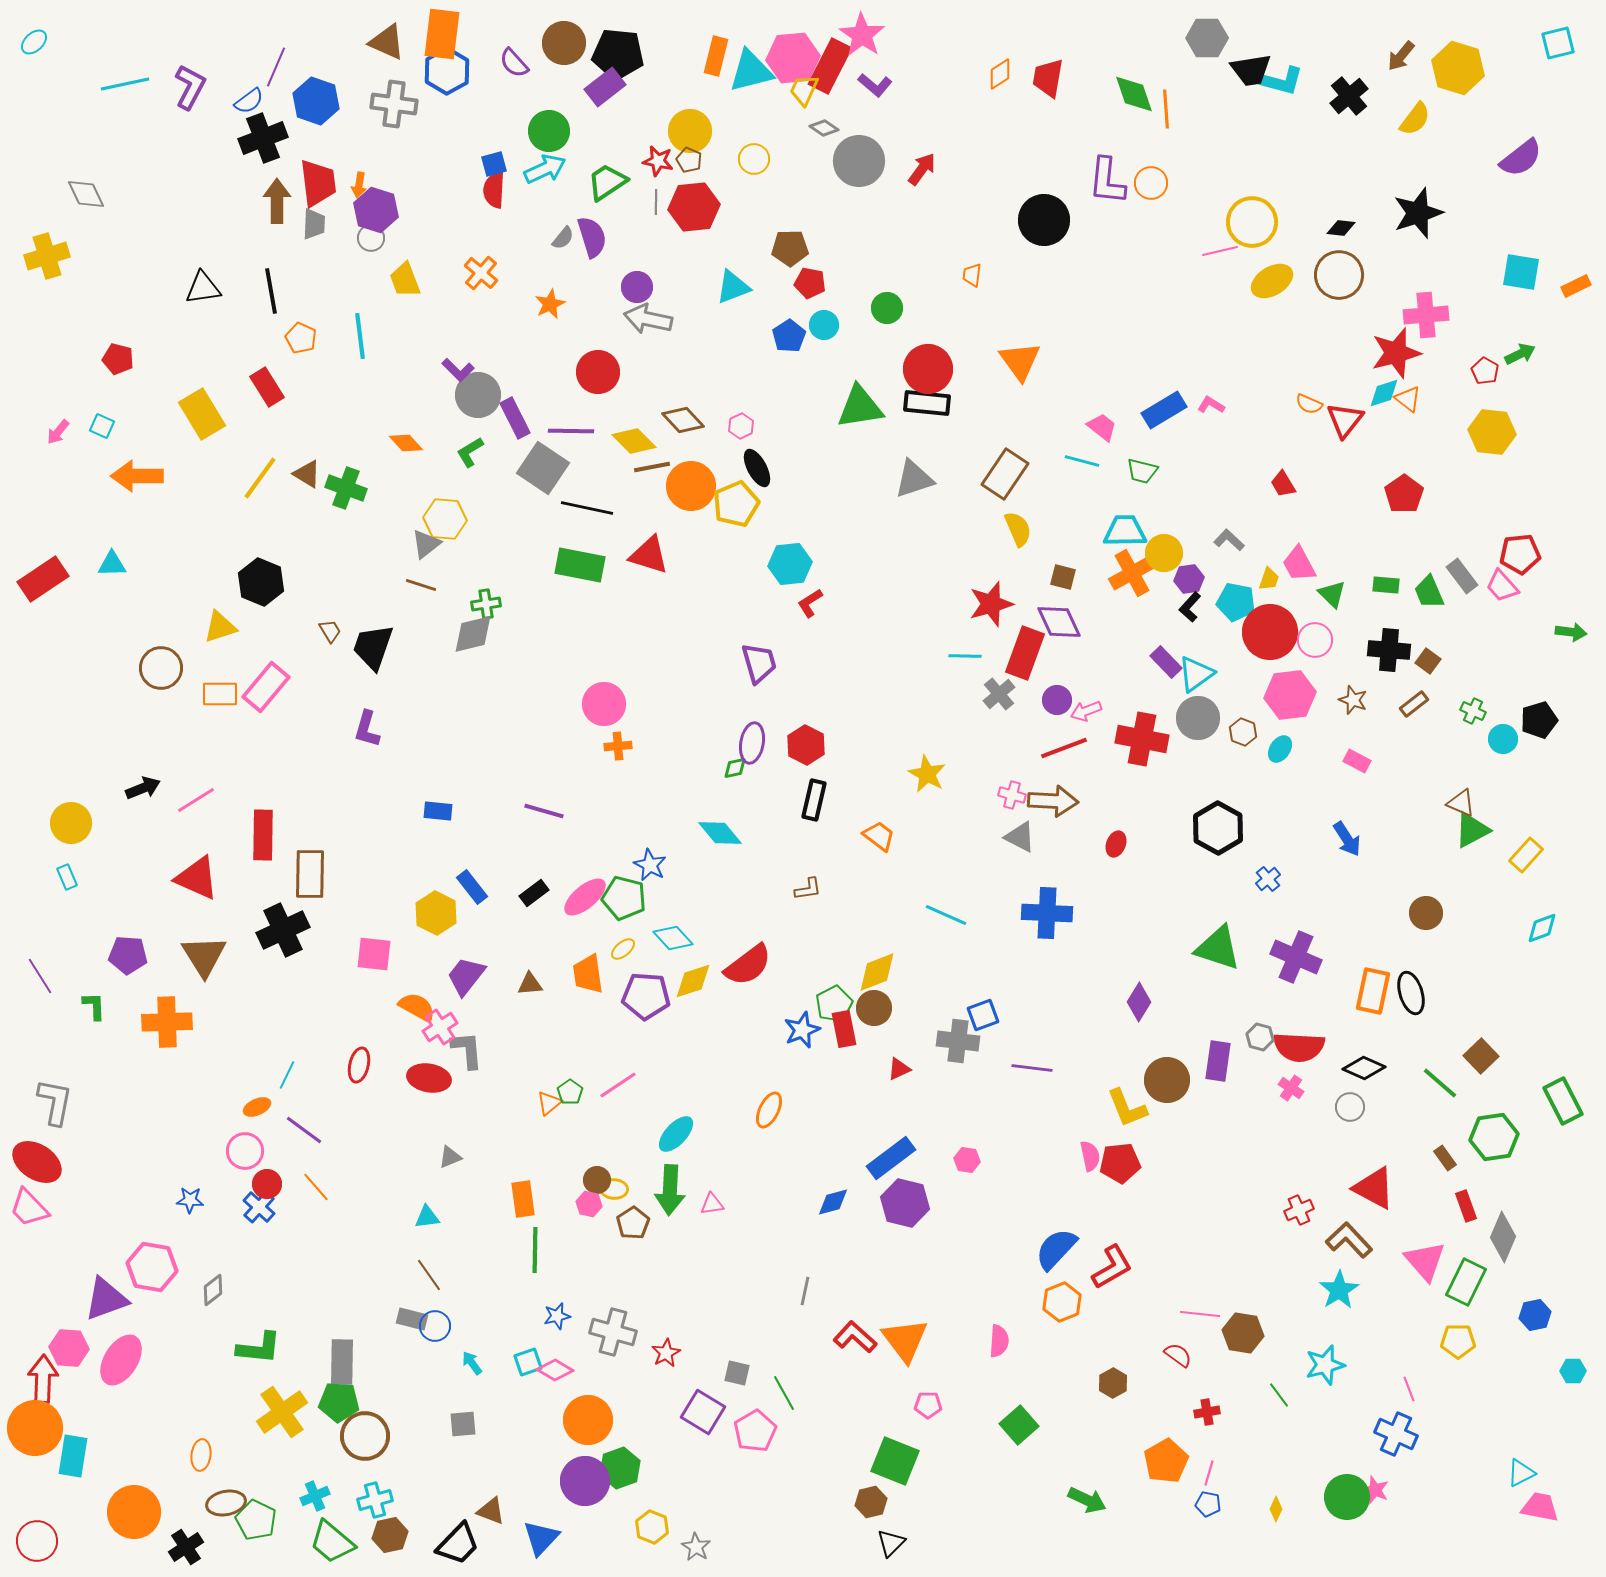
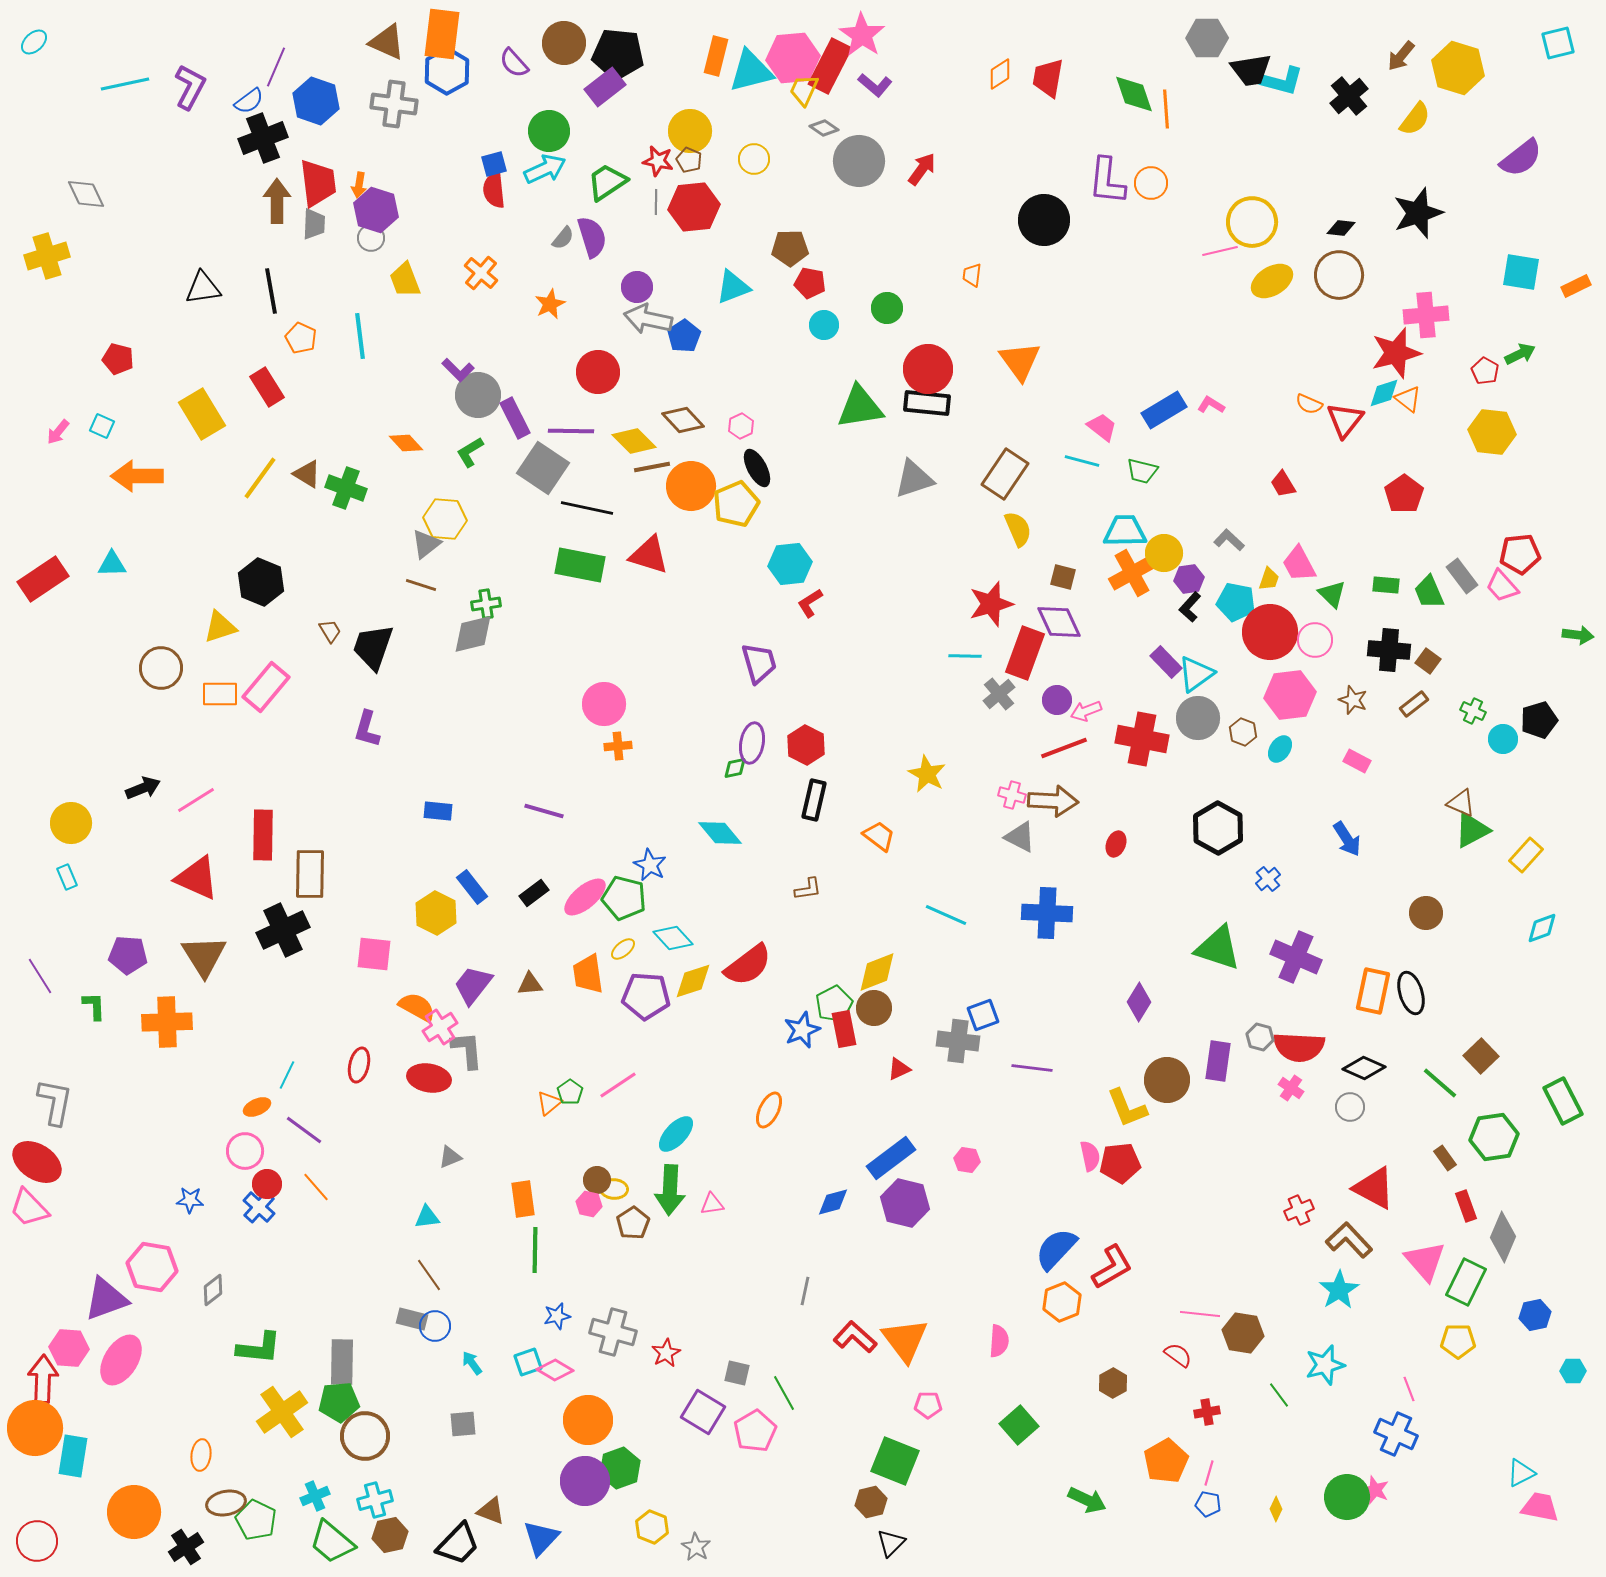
red semicircle at (494, 190): rotated 9 degrees counterclockwise
blue pentagon at (789, 336): moved 105 px left
green arrow at (1571, 632): moved 7 px right, 3 px down
purple trapezoid at (466, 976): moved 7 px right, 9 px down
green pentagon at (339, 1402): rotated 9 degrees counterclockwise
